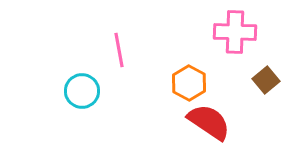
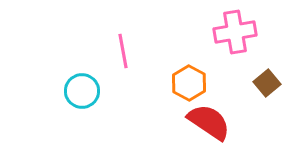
pink cross: rotated 12 degrees counterclockwise
pink line: moved 4 px right, 1 px down
brown square: moved 1 px right, 3 px down
